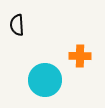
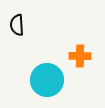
cyan circle: moved 2 px right
